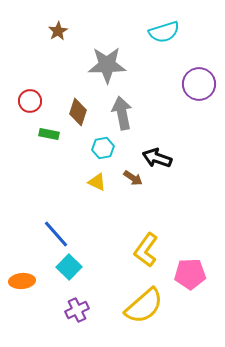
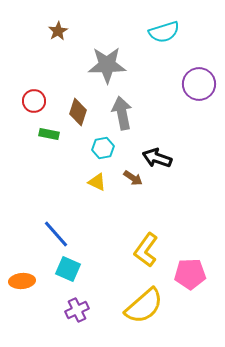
red circle: moved 4 px right
cyan square: moved 1 px left, 2 px down; rotated 20 degrees counterclockwise
